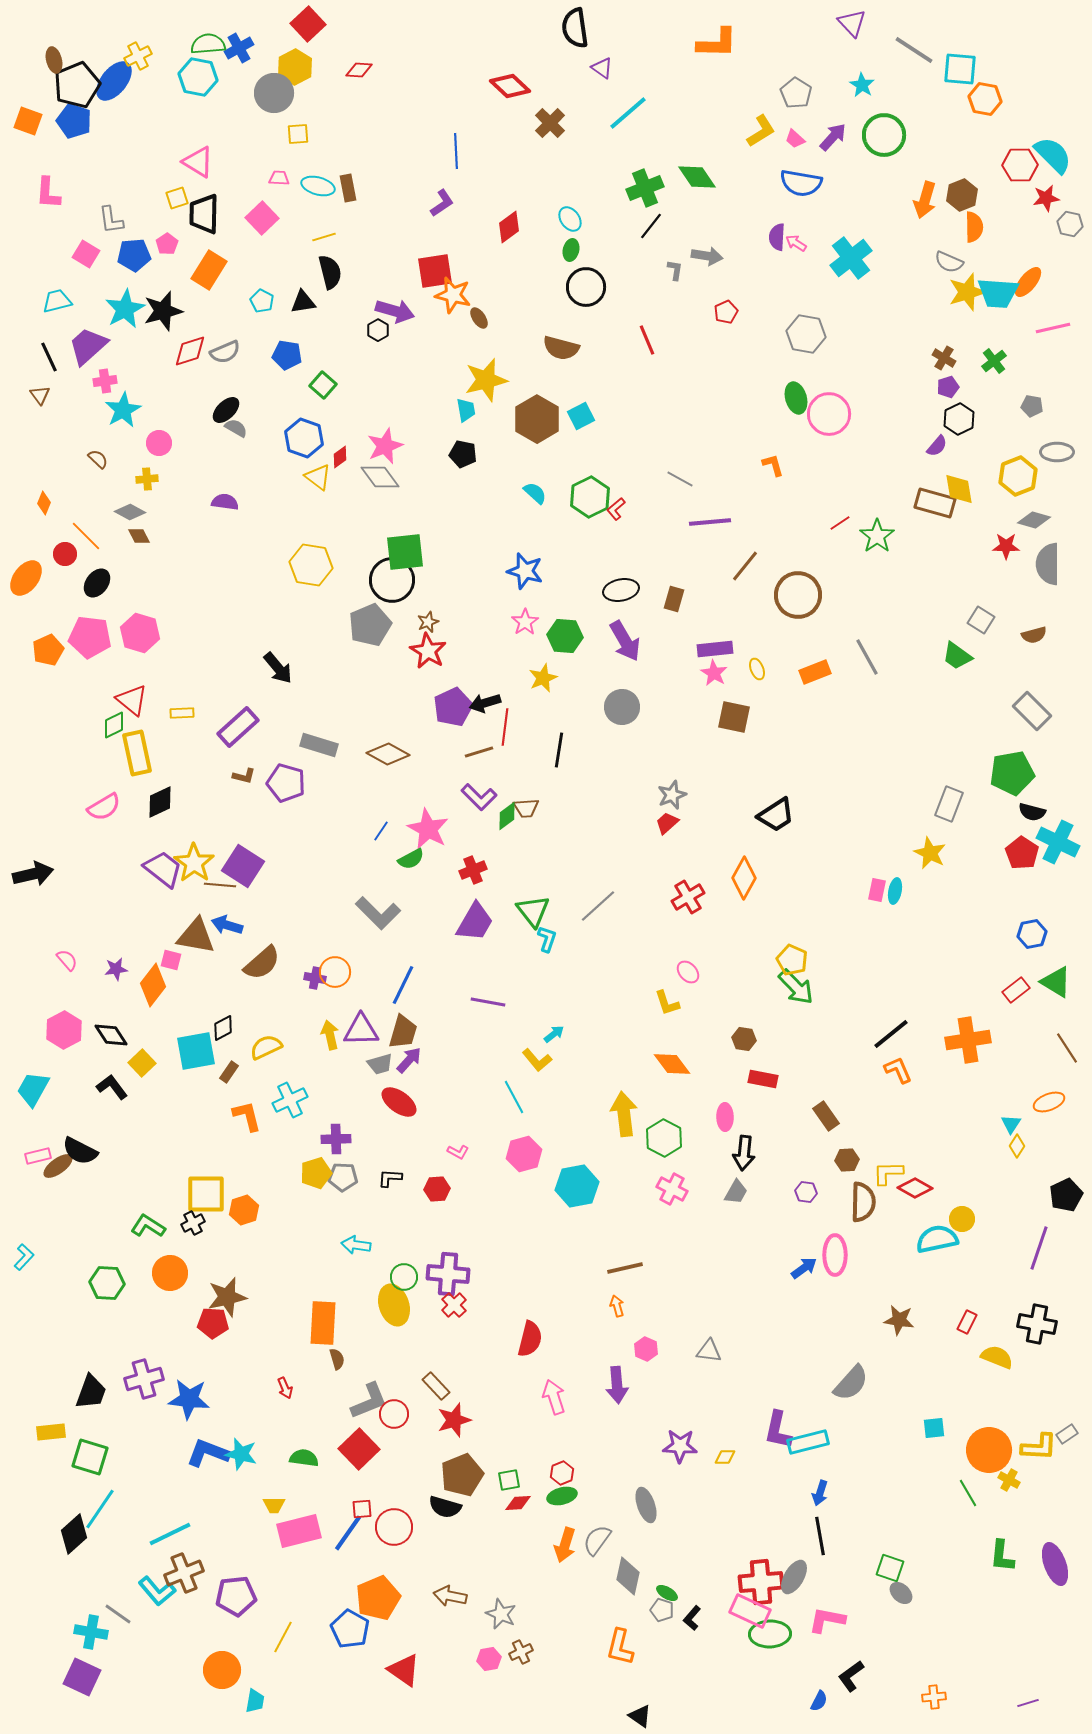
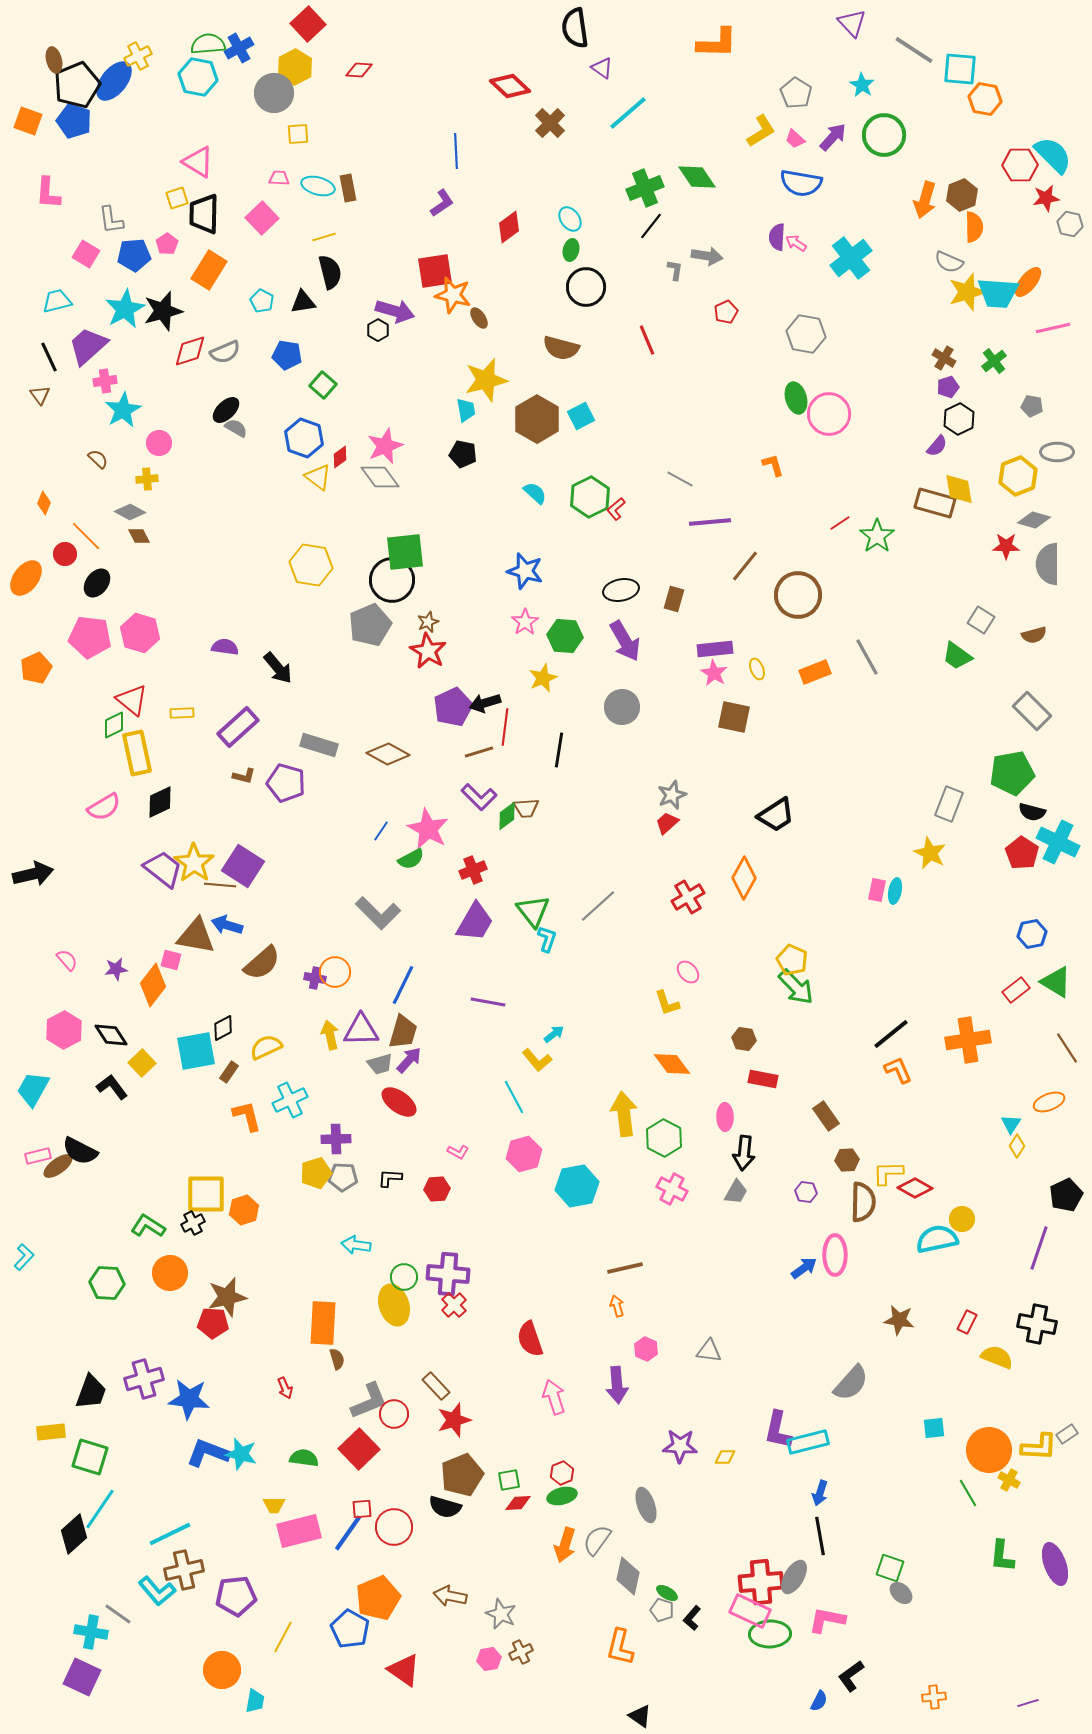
purple semicircle at (225, 502): moved 145 px down
orange pentagon at (48, 650): moved 12 px left, 18 px down
red semicircle at (530, 1339): rotated 147 degrees clockwise
brown cross at (184, 1573): moved 3 px up; rotated 9 degrees clockwise
